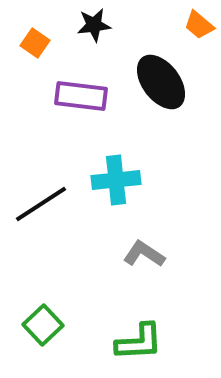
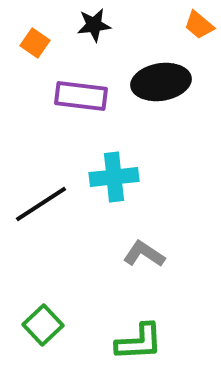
black ellipse: rotated 62 degrees counterclockwise
cyan cross: moved 2 px left, 3 px up
